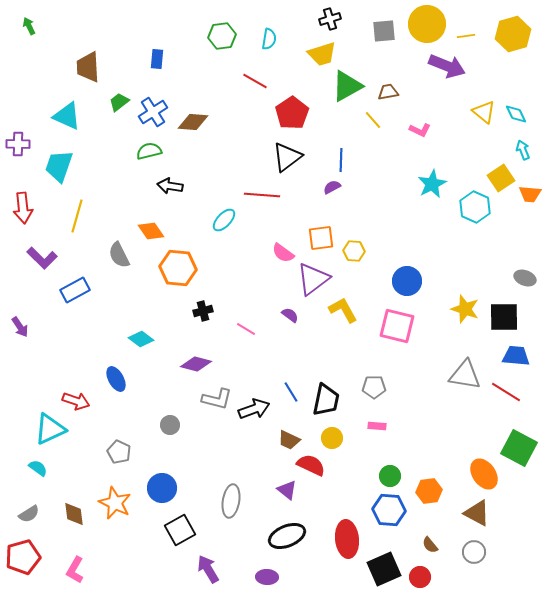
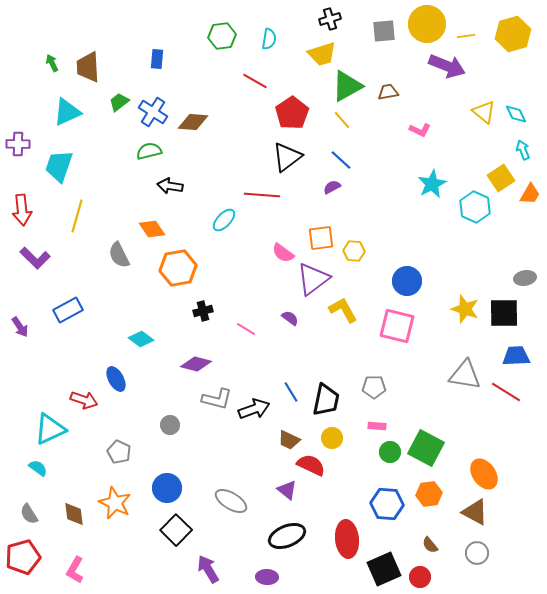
green arrow at (29, 26): moved 23 px right, 37 px down
blue cross at (153, 112): rotated 24 degrees counterclockwise
cyan triangle at (67, 116): moved 4 px up; rotated 48 degrees counterclockwise
yellow line at (373, 120): moved 31 px left
blue line at (341, 160): rotated 50 degrees counterclockwise
orange trapezoid at (530, 194): rotated 65 degrees counterclockwise
red arrow at (23, 208): moved 1 px left, 2 px down
orange diamond at (151, 231): moved 1 px right, 2 px up
purple L-shape at (42, 258): moved 7 px left
orange hexagon at (178, 268): rotated 15 degrees counterclockwise
gray ellipse at (525, 278): rotated 30 degrees counterclockwise
blue rectangle at (75, 290): moved 7 px left, 20 px down
purple semicircle at (290, 315): moved 3 px down
black square at (504, 317): moved 4 px up
blue trapezoid at (516, 356): rotated 8 degrees counterclockwise
red arrow at (76, 401): moved 8 px right, 1 px up
green square at (519, 448): moved 93 px left
green circle at (390, 476): moved 24 px up
blue circle at (162, 488): moved 5 px right
orange hexagon at (429, 491): moved 3 px down
gray ellipse at (231, 501): rotated 68 degrees counterclockwise
blue hexagon at (389, 510): moved 2 px left, 6 px up
brown triangle at (477, 513): moved 2 px left, 1 px up
gray semicircle at (29, 514): rotated 90 degrees clockwise
black square at (180, 530): moved 4 px left; rotated 16 degrees counterclockwise
gray circle at (474, 552): moved 3 px right, 1 px down
